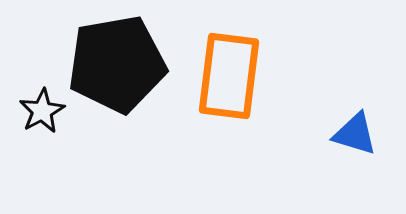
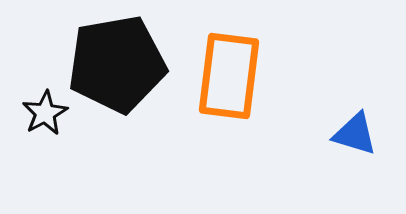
black star: moved 3 px right, 2 px down
